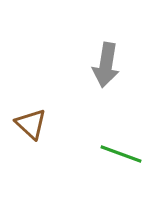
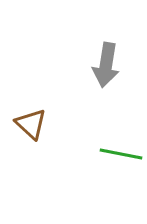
green line: rotated 9 degrees counterclockwise
